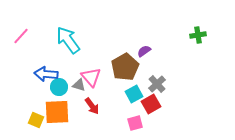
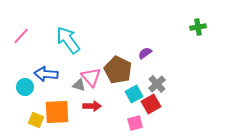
green cross: moved 8 px up
purple semicircle: moved 1 px right, 2 px down
brown pentagon: moved 7 px left, 3 px down; rotated 16 degrees counterclockwise
cyan circle: moved 34 px left
red arrow: rotated 54 degrees counterclockwise
